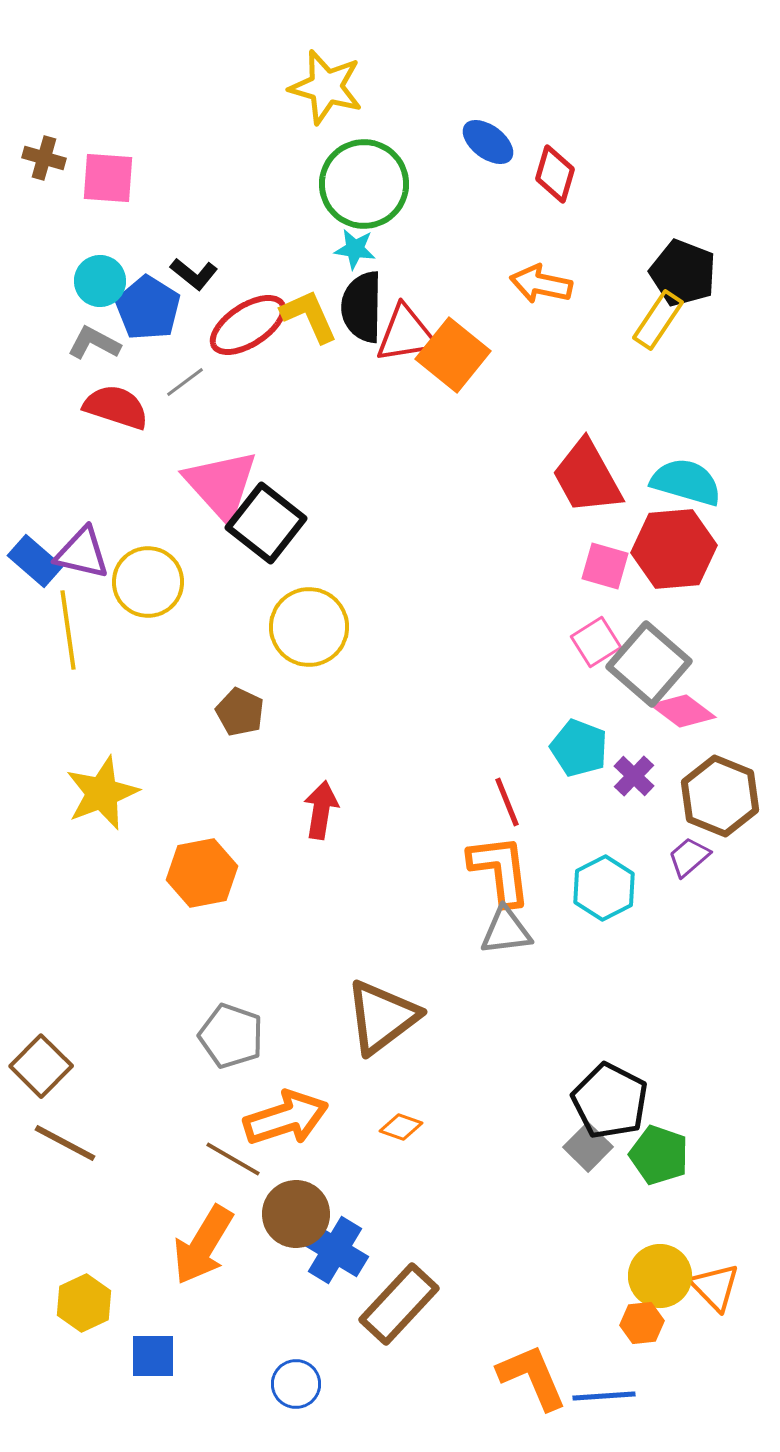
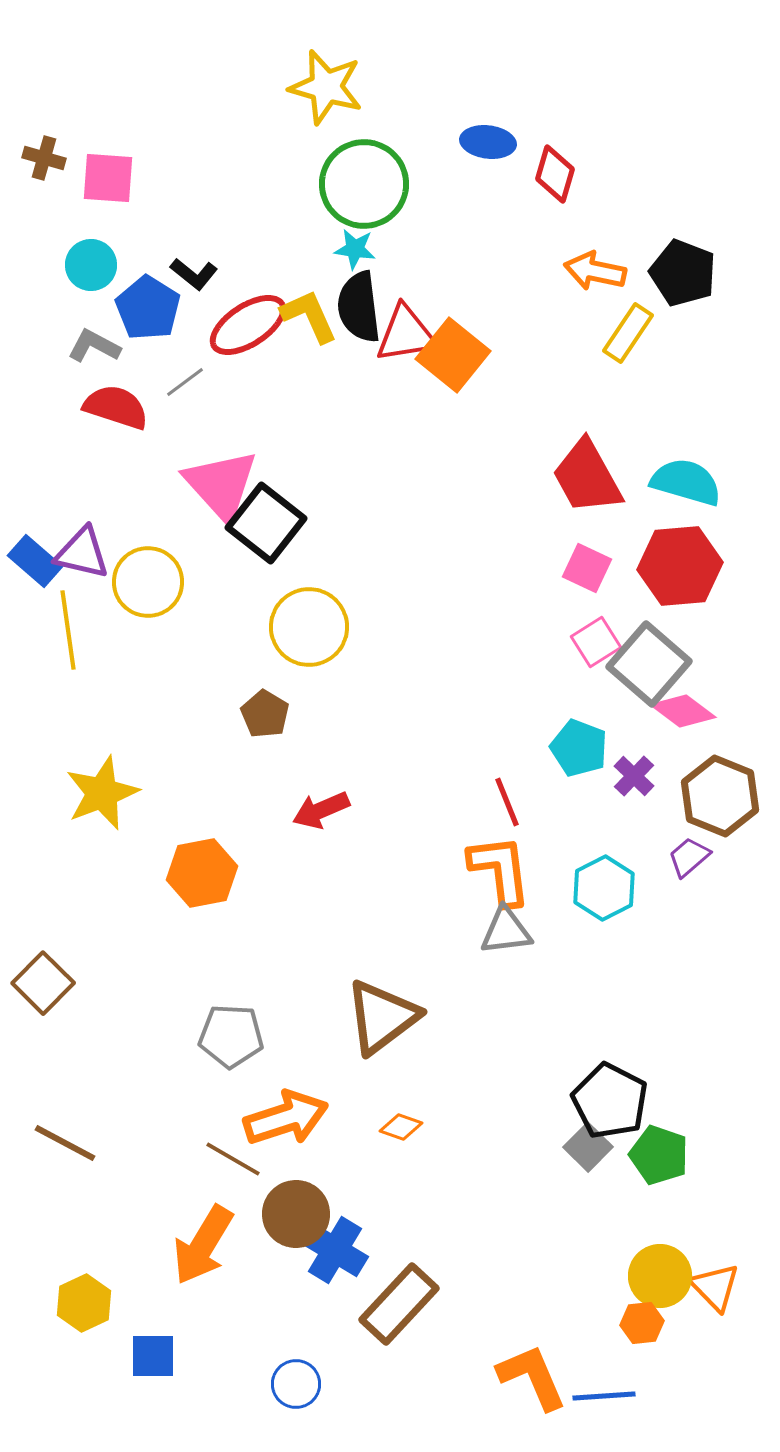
blue ellipse at (488, 142): rotated 30 degrees counterclockwise
cyan circle at (100, 281): moved 9 px left, 16 px up
orange arrow at (541, 284): moved 54 px right, 13 px up
black semicircle at (362, 307): moved 3 px left; rotated 8 degrees counterclockwise
yellow rectangle at (658, 320): moved 30 px left, 13 px down
gray L-shape at (94, 343): moved 3 px down
red hexagon at (674, 549): moved 6 px right, 17 px down
pink square at (605, 566): moved 18 px left, 2 px down; rotated 9 degrees clockwise
brown pentagon at (240, 712): moved 25 px right, 2 px down; rotated 6 degrees clockwise
red arrow at (321, 810): rotated 122 degrees counterclockwise
gray pentagon at (231, 1036): rotated 16 degrees counterclockwise
brown square at (41, 1066): moved 2 px right, 83 px up
